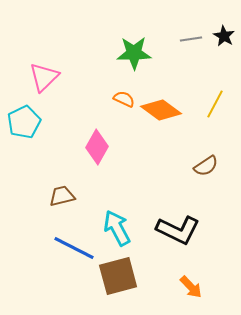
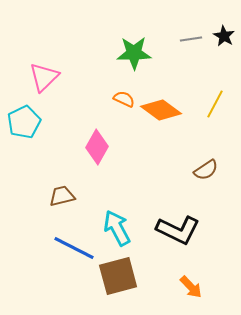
brown semicircle: moved 4 px down
